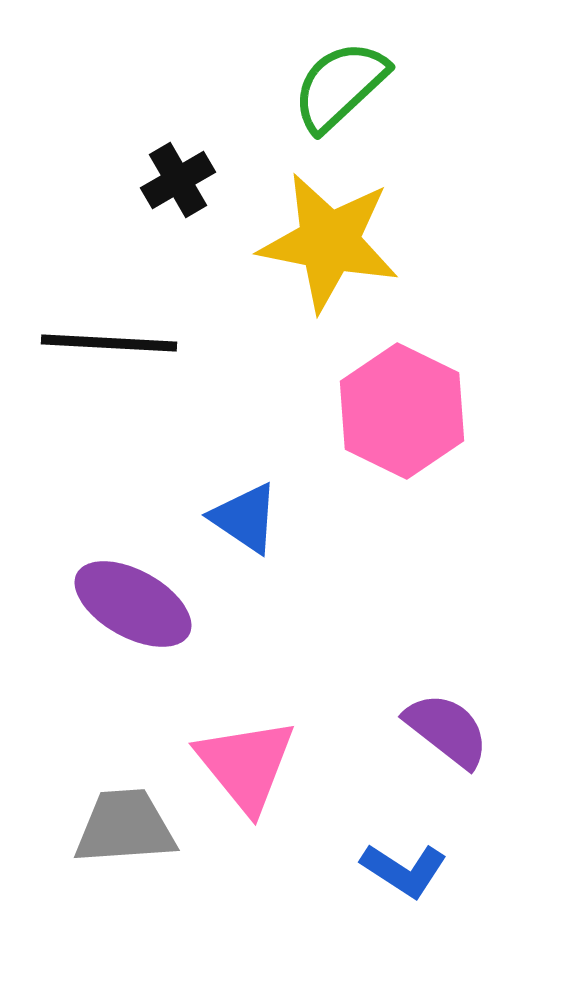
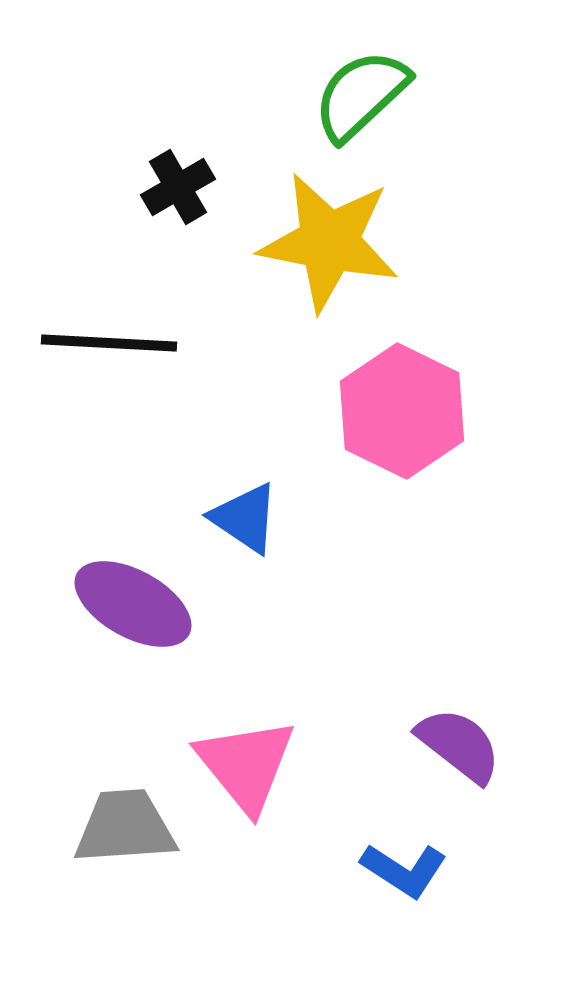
green semicircle: moved 21 px right, 9 px down
black cross: moved 7 px down
purple semicircle: moved 12 px right, 15 px down
